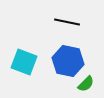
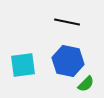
cyan square: moved 1 px left, 3 px down; rotated 28 degrees counterclockwise
